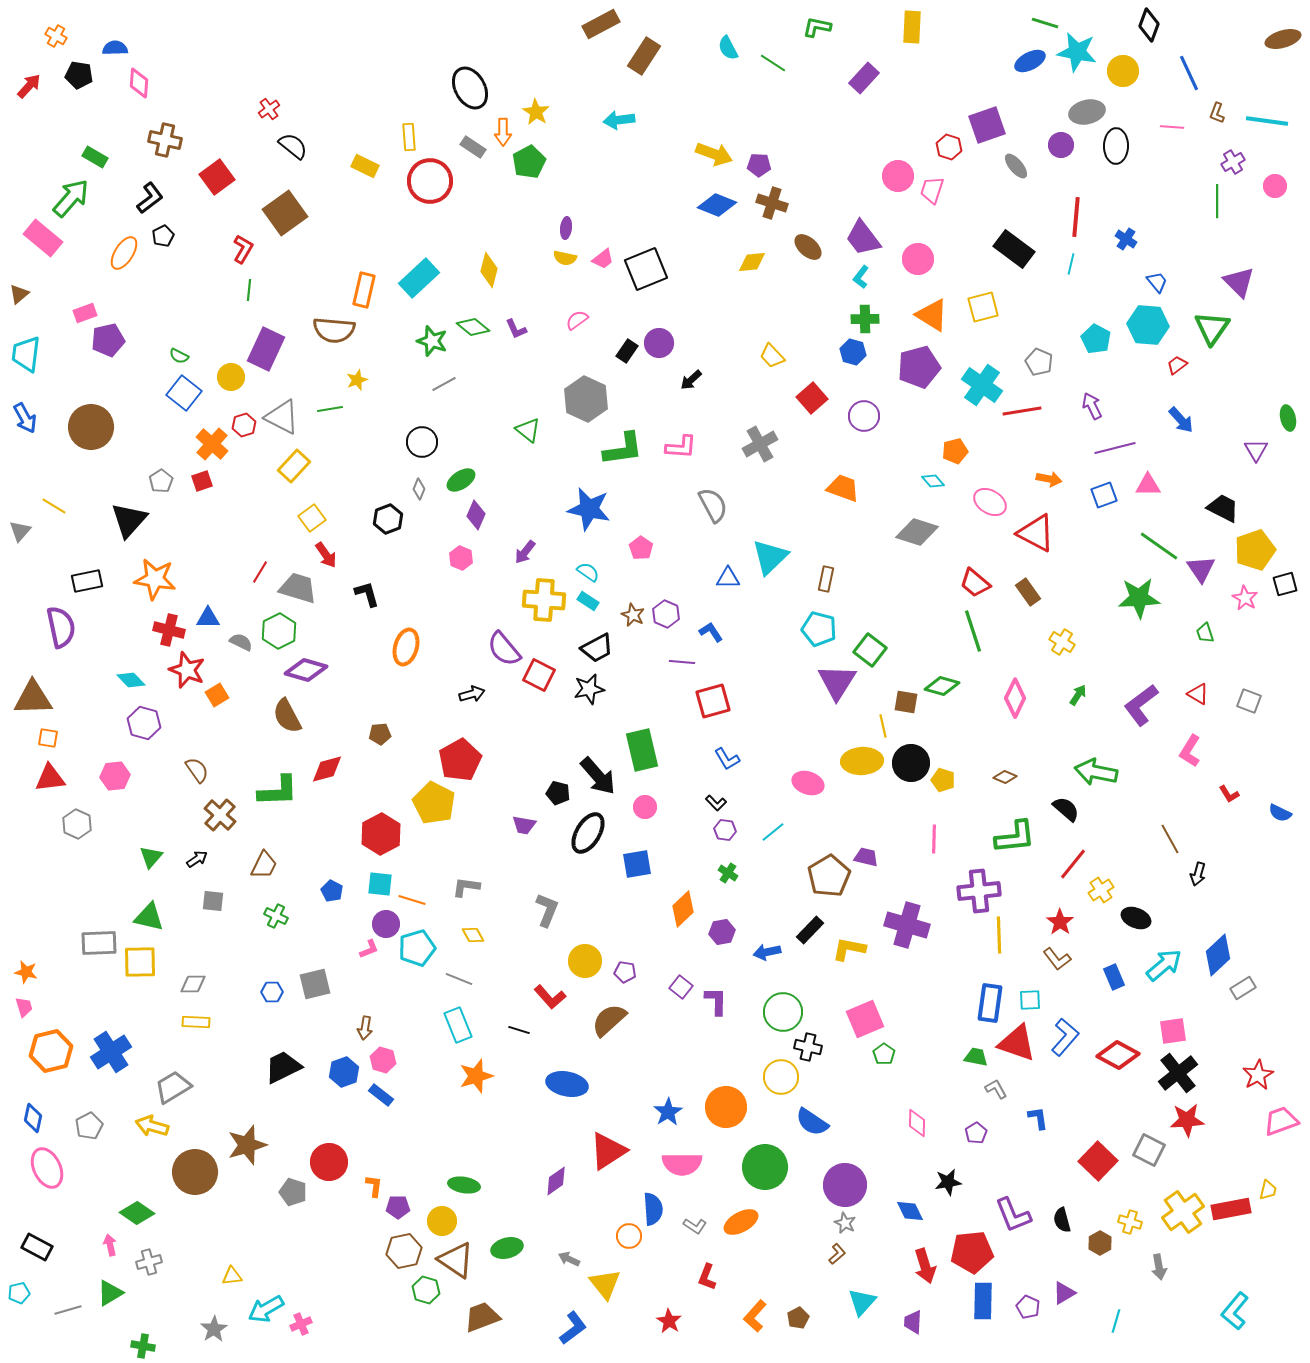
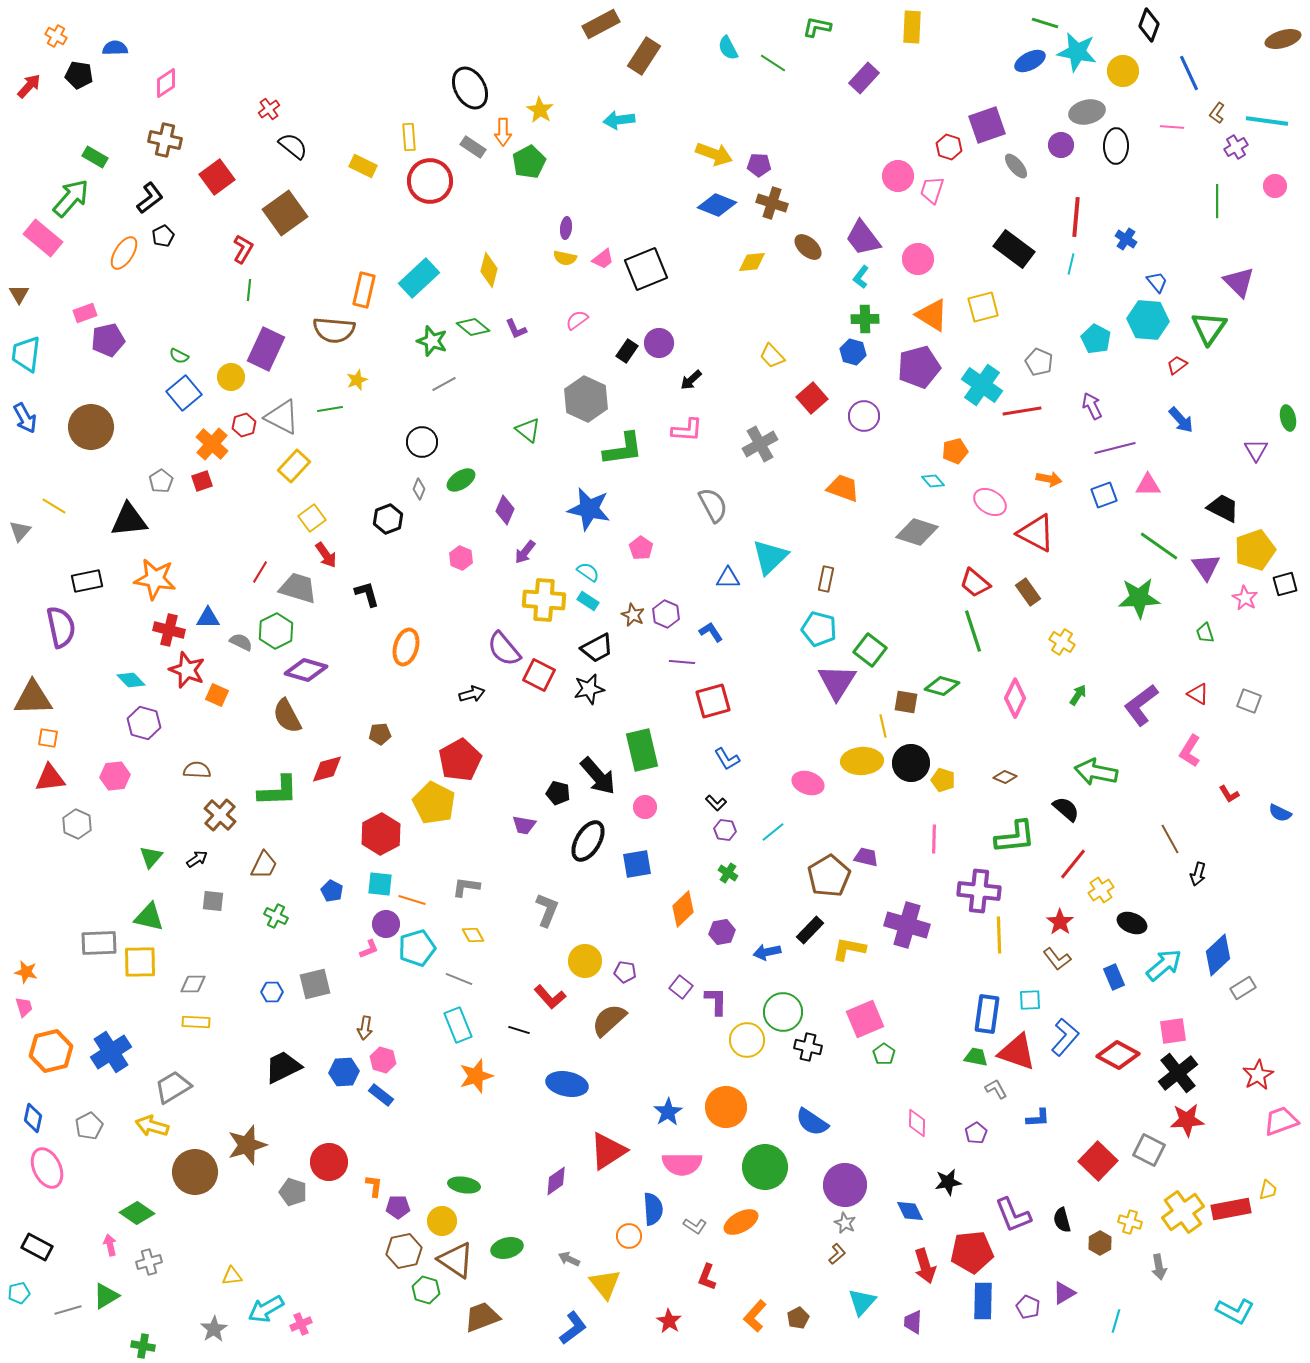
pink diamond at (139, 83): moved 27 px right; rotated 52 degrees clockwise
yellow star at (536, 112): moved 4 px right, 2 px up
brown L-shape at (1217, 113): rotated 15 degrees clockwise
purple cross at (1233, 162): moved 3 px right, 15 px up
yellow rectangle at (365, 166): moved 2 px left
brown triangle at (19, 294): rotated 20 degrees counterclockwise
cyan hexagon at (1148, 325): moved 5 px up
green triangle at (1212, 328): moved 3 px left
blue square at (184, 393): rotated 12 degrees clockwise
pink L-shape at (681, 447): moved 6 px right, 17 px up
purple diamond at (476, 515): moved 29 px right, 5 px up
black triangle at (129, 520): rotated 42 degrees clockwise
purple triangle at (1201, 569): moved 5 px right, 2 px up
green hexagon at (279, 631): moved 3 px left
orange square at (217, 695): rotated 35 degrees counterclockwise
brown semicircle at (197, 770): rotated 52 degrees counterclockwise
black ellipse at (588, 833): moved 8 px down
purple cross at (979, 891): rotated 12 degrees clockwise
black ellipse at (1136, 918): moved 4 px left, 5 px down
blue rectangle at (990, 1003): moved 3 px left, 11 px down
red triangle at (1017, 1043): moved 9 px down
blue hexagon at (344, 1072): rotated 16 degrees clockwise
yellow circle at (781, 1077): moved 34 px left, 37 px up
blue L-shape at (1038, 1118): rotated 95 degrees clockwise
green triangle at (110, 1293): moved 4 px left, 3 px down
cyan L-shape at (1235, 1311): rotated 102 degrees counterclockwise
